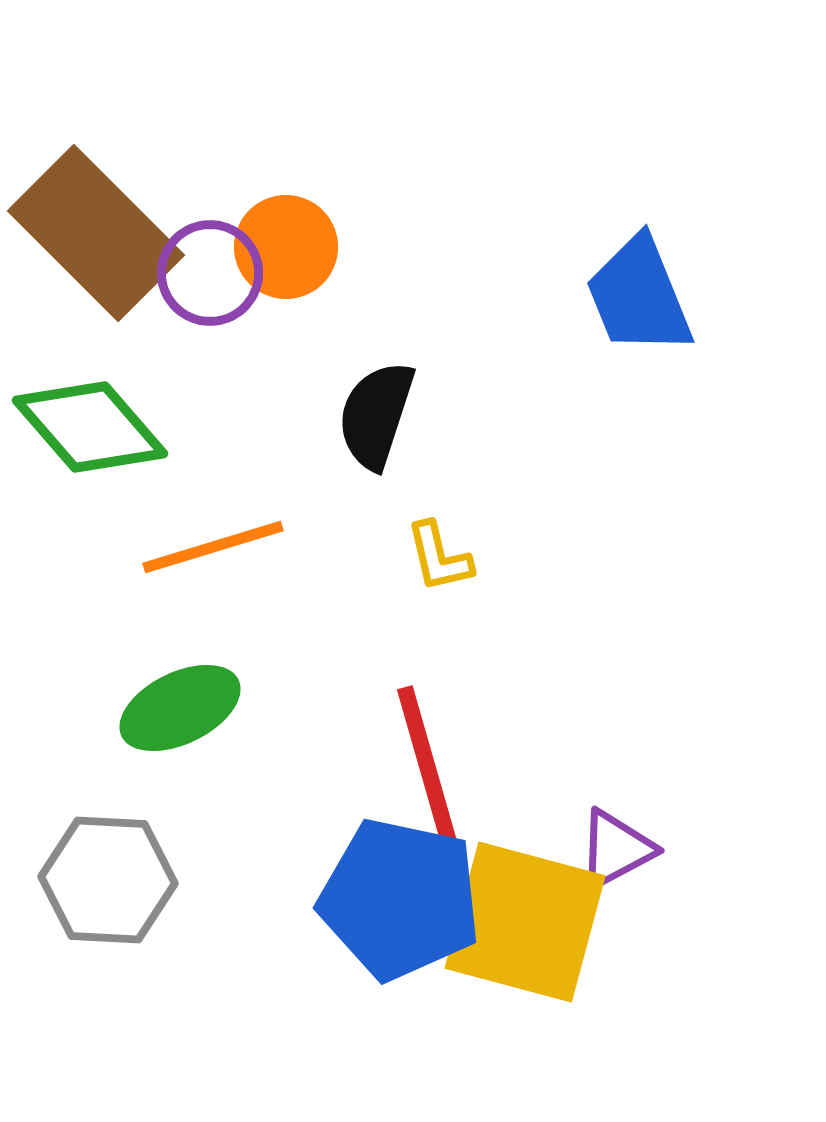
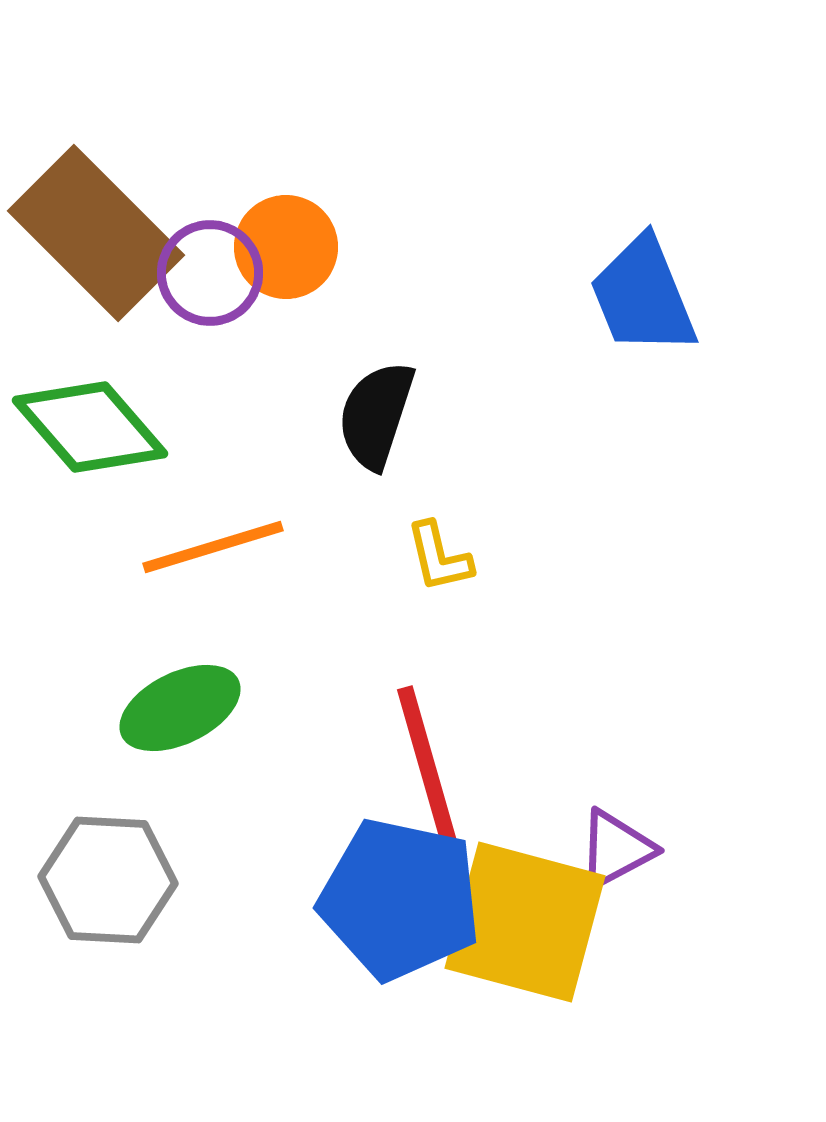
blue trapezoid: moved 4 px right
